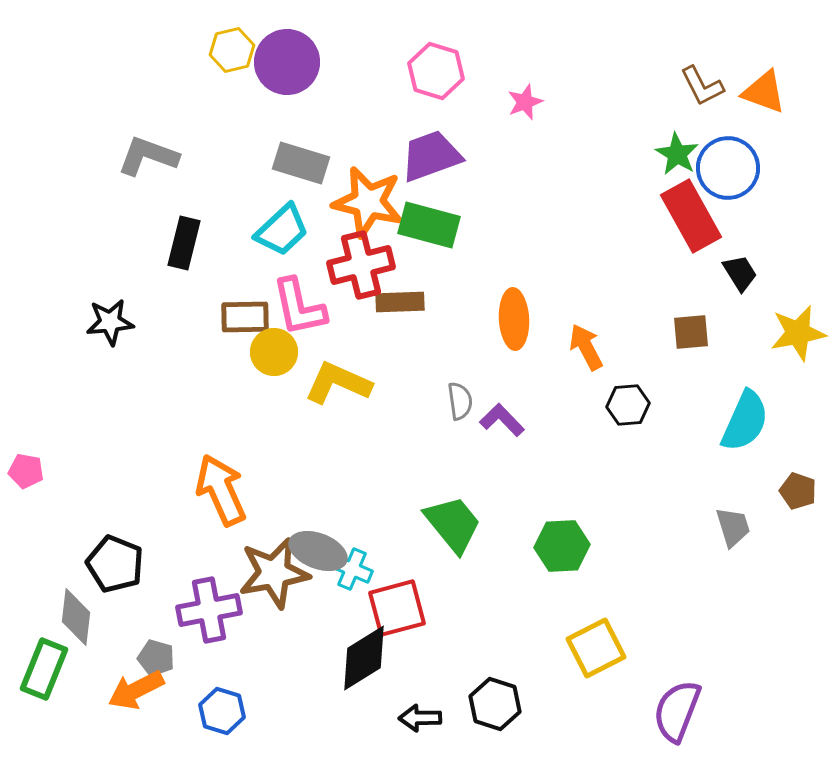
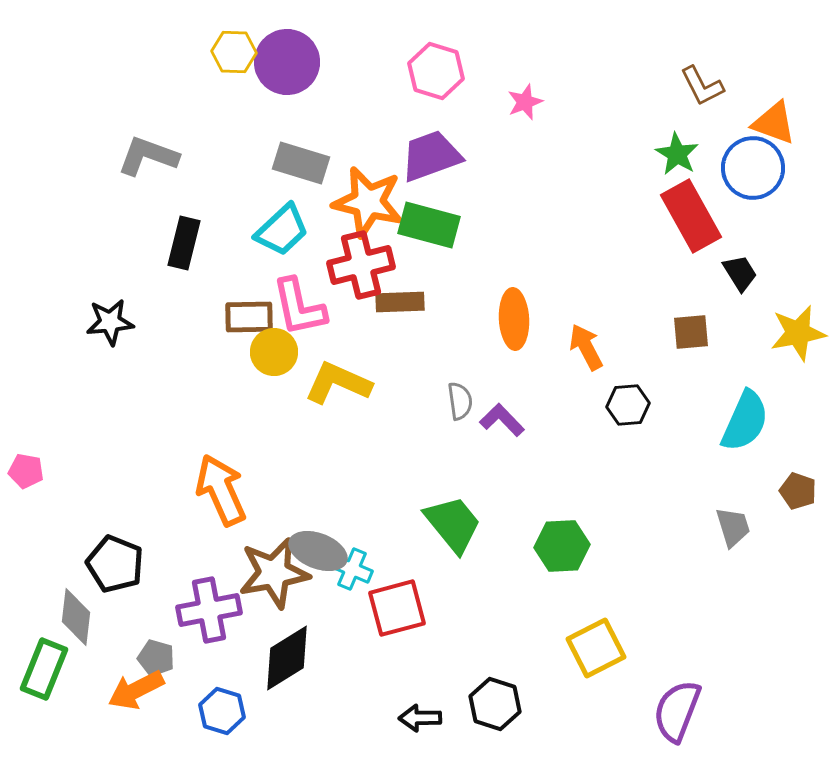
yellow hexagon at (232, 50): moved 2 px right, 2 px down; rotated 15 degrees clockwise
orange triangle at (764, 92): moved 10 px right, 31 px down
blue circle at (728, 168): moved 25 px right
brown rectangle at (245, 317): moved 4 px right
black diamond at (364, 658): moved 77 px left
